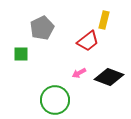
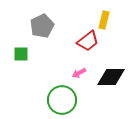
gray pentagon: moved 2 px up
black diamond: moved 2 px right; rotated 20 degrees counterclockwise
green circle: moved 7 px right
